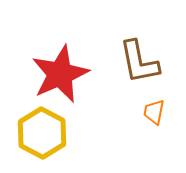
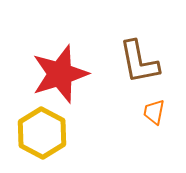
red star: rotated 6 degrees clockwise
